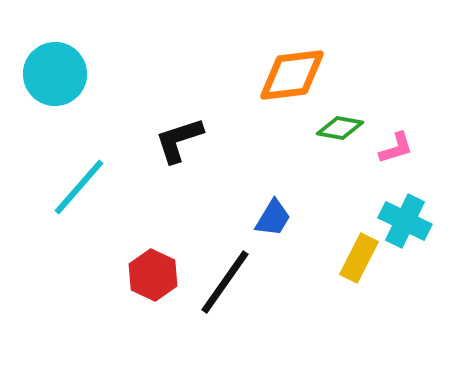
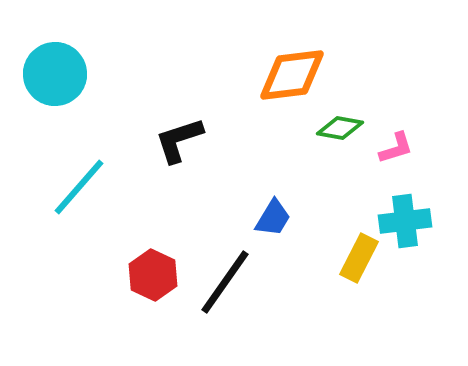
cyan cross: rotated 33 degrees counterclockwise
